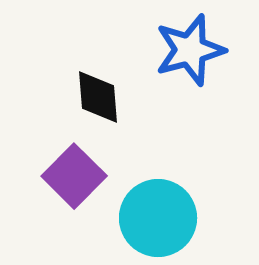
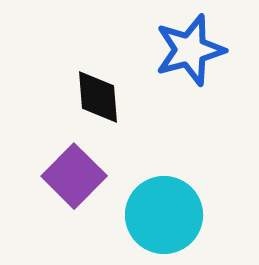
cyan circle: moved 6 px right, 3 px up
